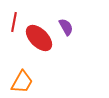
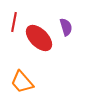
purple semicircle: rotated 12 degrees clockwise
orange trapezoid: rotated 110 degrees clockwise
